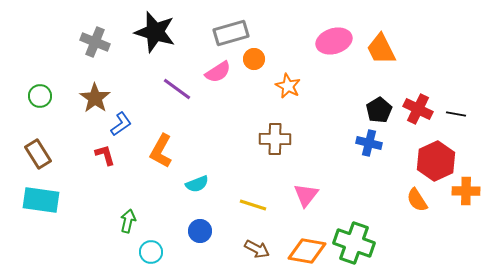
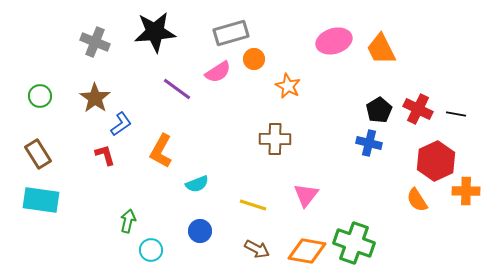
black star: rotated 21 degrees counterclockwise
cyan circle: moved 2 px up
